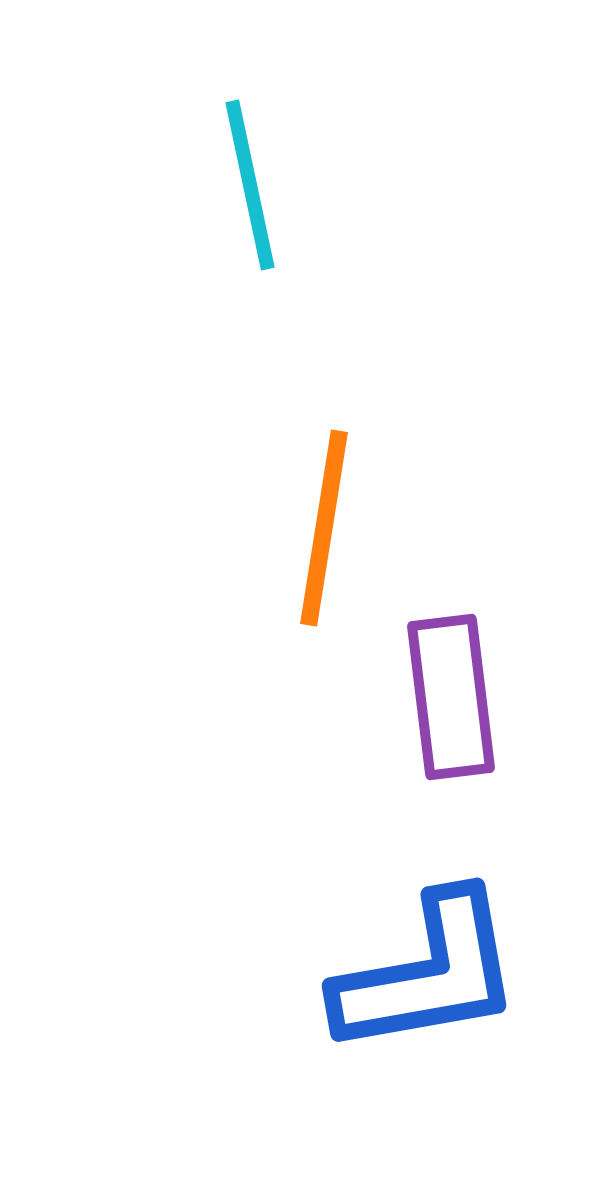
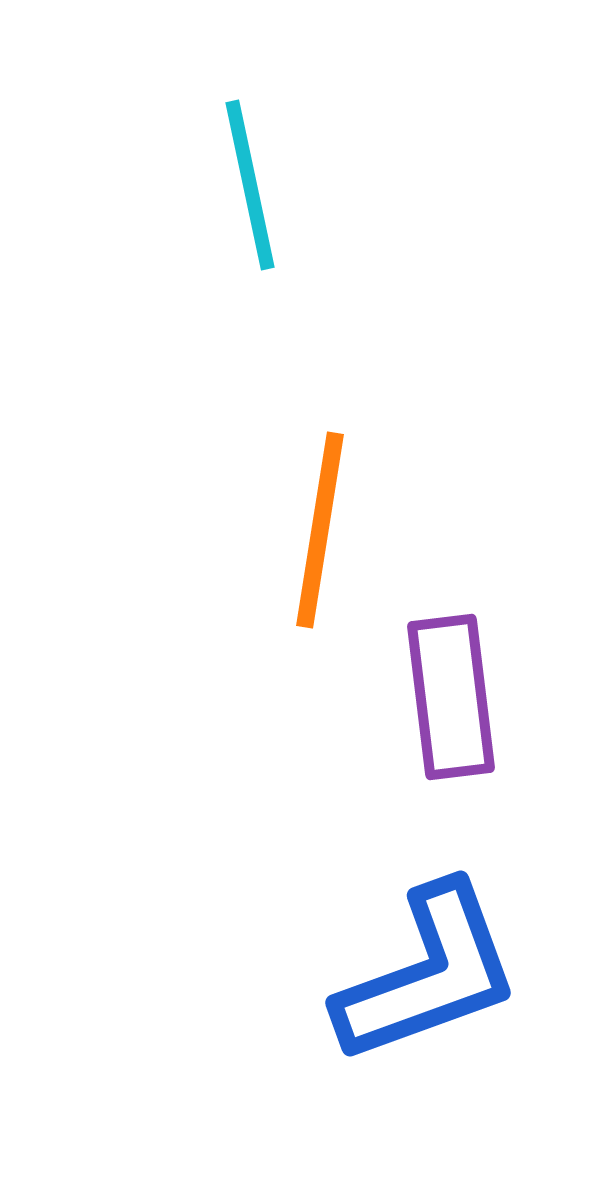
orange line: moved 4 px left, 2 px down
blue L-shape: rotated 10 degrees counterclockwise
